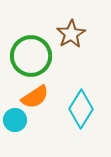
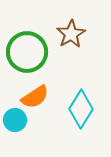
green circle: moved 4 px left, 4 px up
